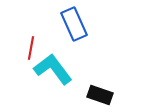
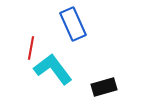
blue rectangle: moved 1 px left
black rectangle: moved 4 px right, 8 px up; rotated 35 degrees counterclockwise
